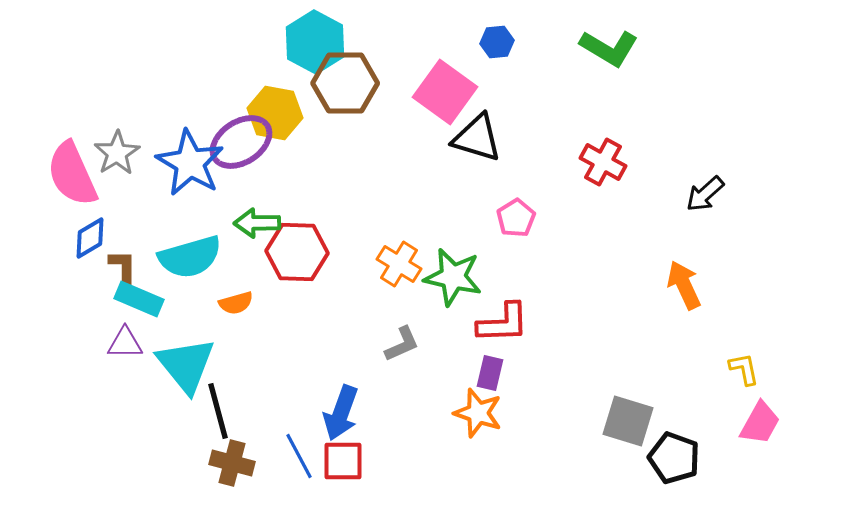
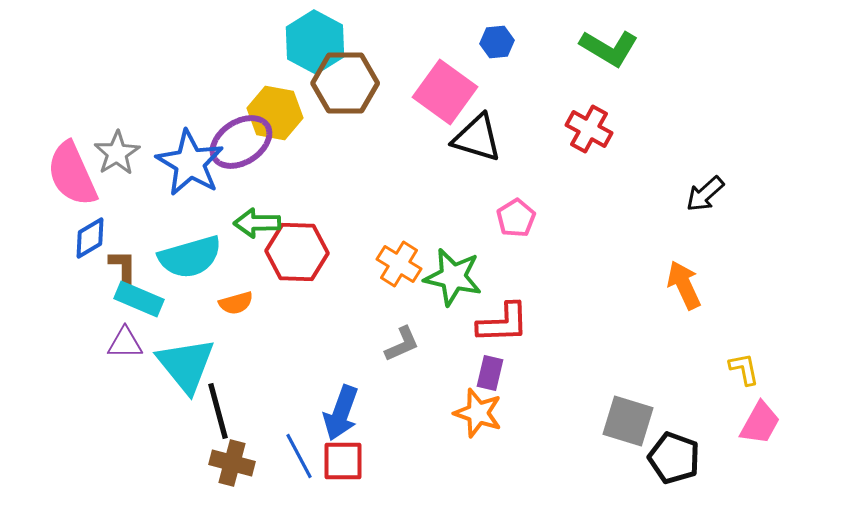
red cross: moved 14 px left, 33 px up
